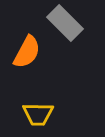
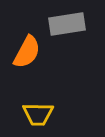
gray rectangle: moved 2 px right, 1 px down; rotated 54 degrees counterclockwise
